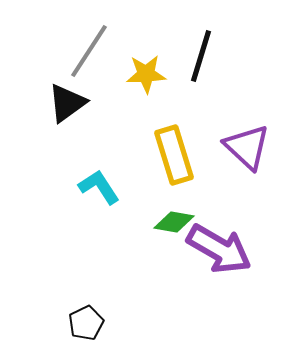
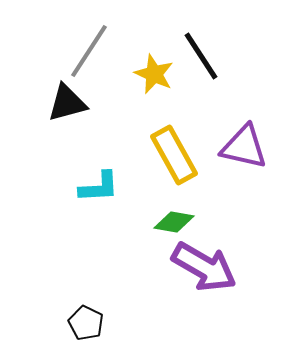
black line: rotated 50 degrees counterclockwise
yellow star: moved 8 px right; rotated 27 degrees clockwise
black triangle: rotated 21 degrees clockwise
purple triangle: moved 3 px left; rotated 30 degrees counterclockwise
yellow rectangle: rotated 12 degrees counterclockwise
cyan L-shape: rotated 120 degrees clockwise
purple arrow: moved 15 px left, 18 px down
black pentagon: rotated 20 degrees counterclockwise
